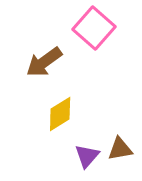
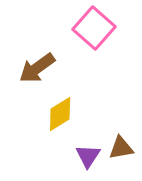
brown arrow: moved 7 px left, 6 px down
brown triangle: moved 1 px right, 1 px up
purple triangle: moved 1 px right; rotated 8 degrees counterclockwise
